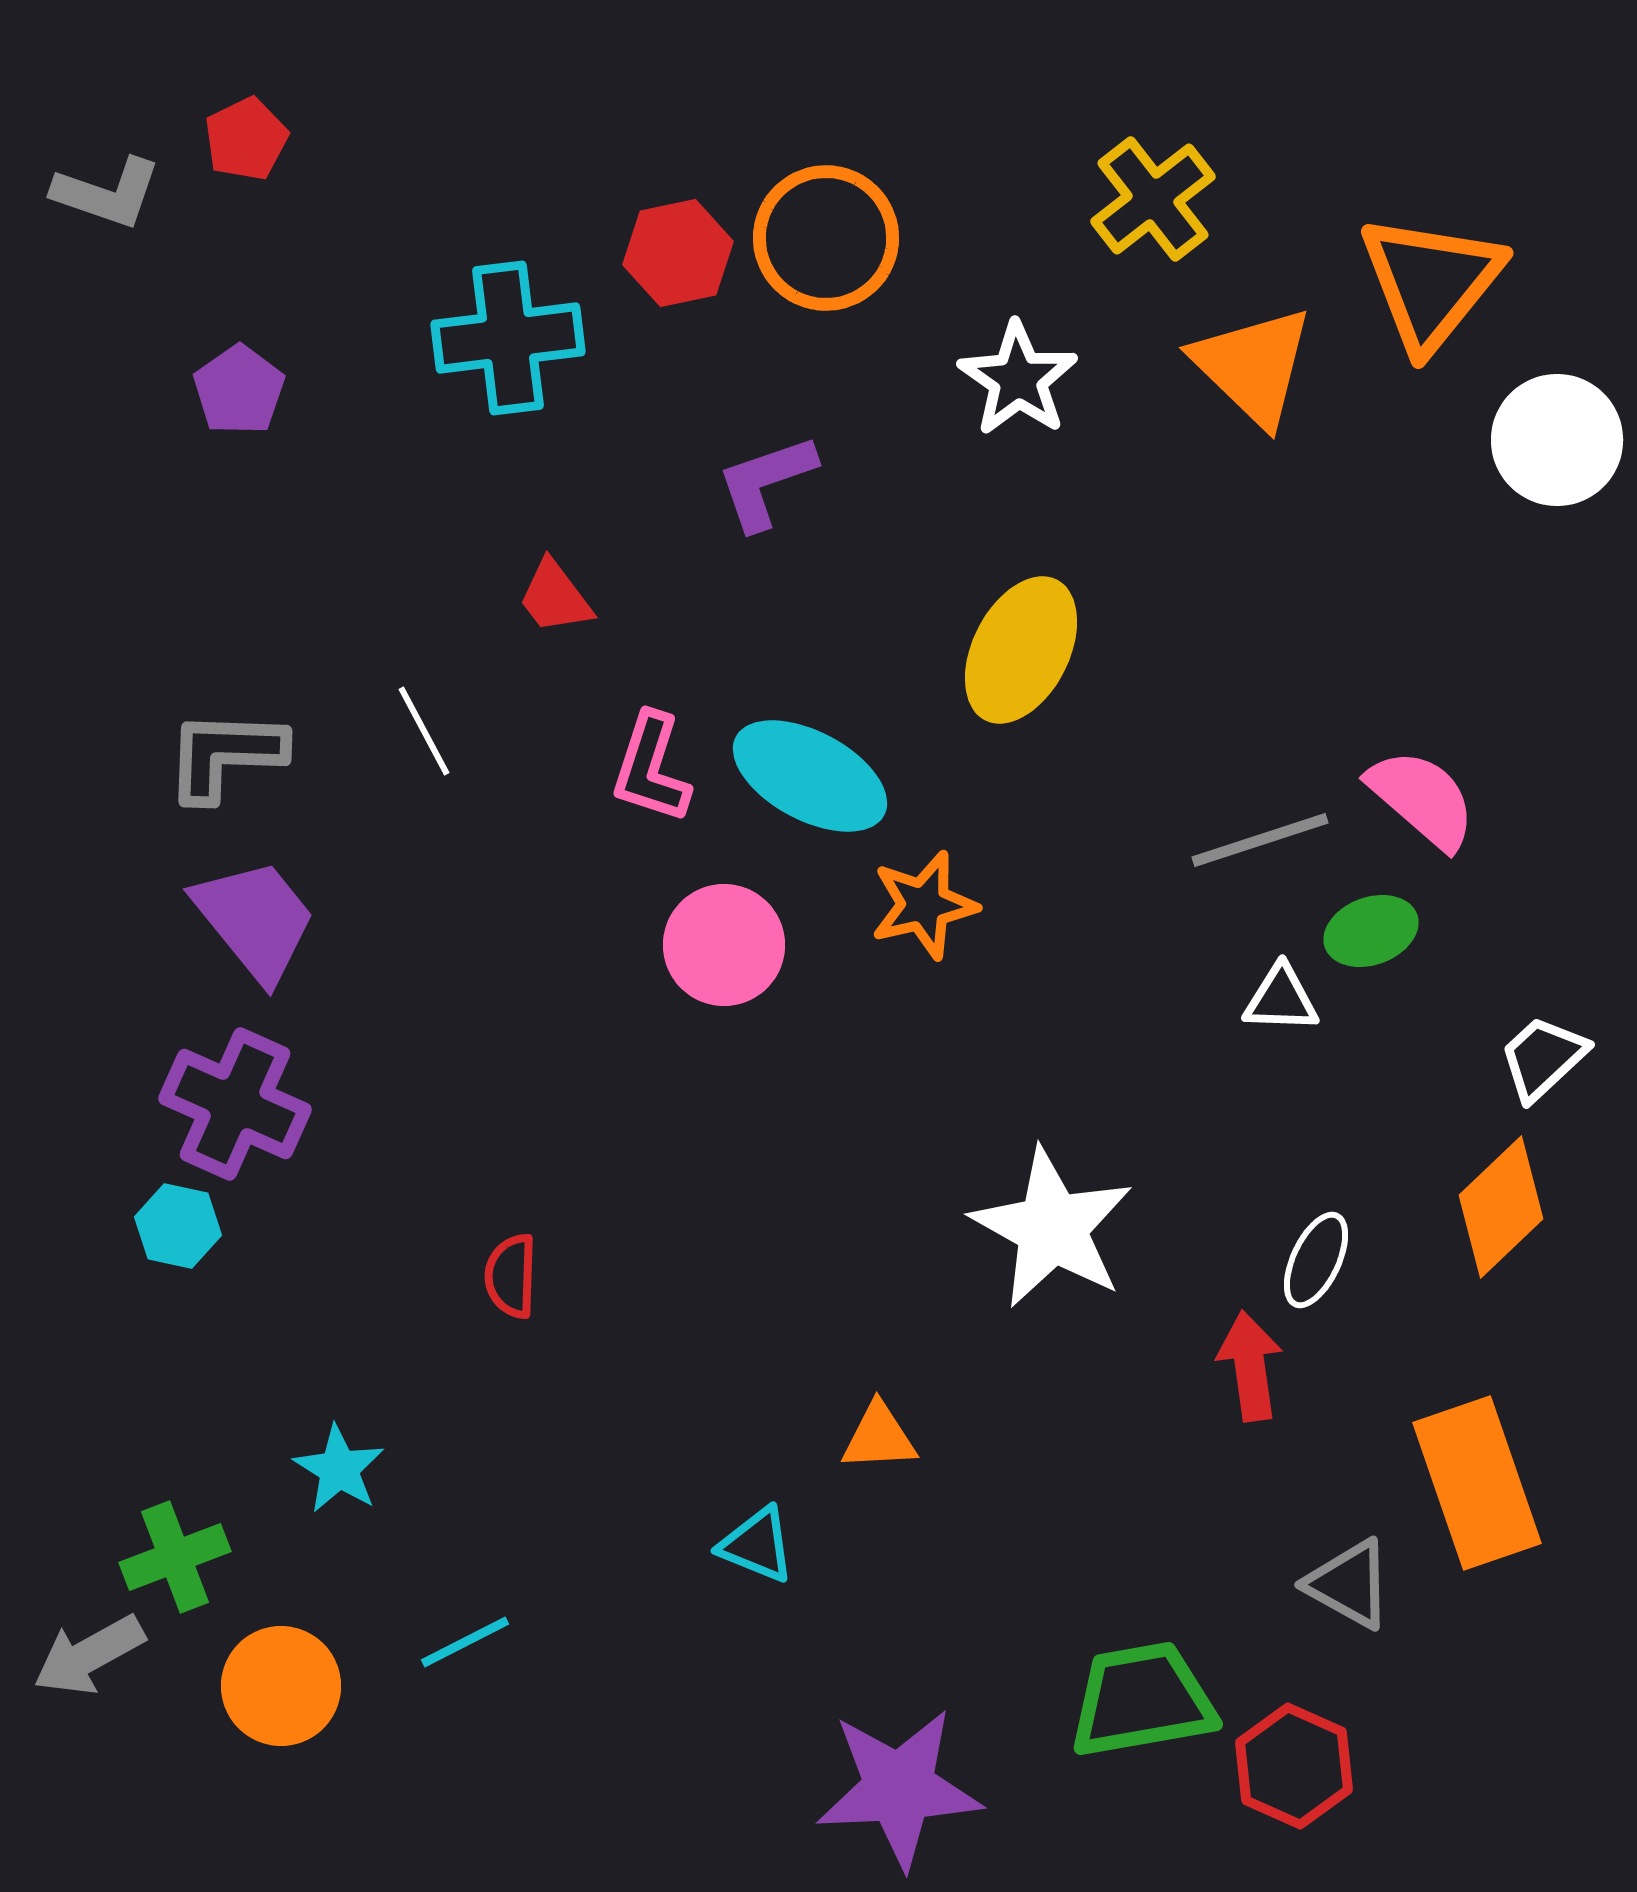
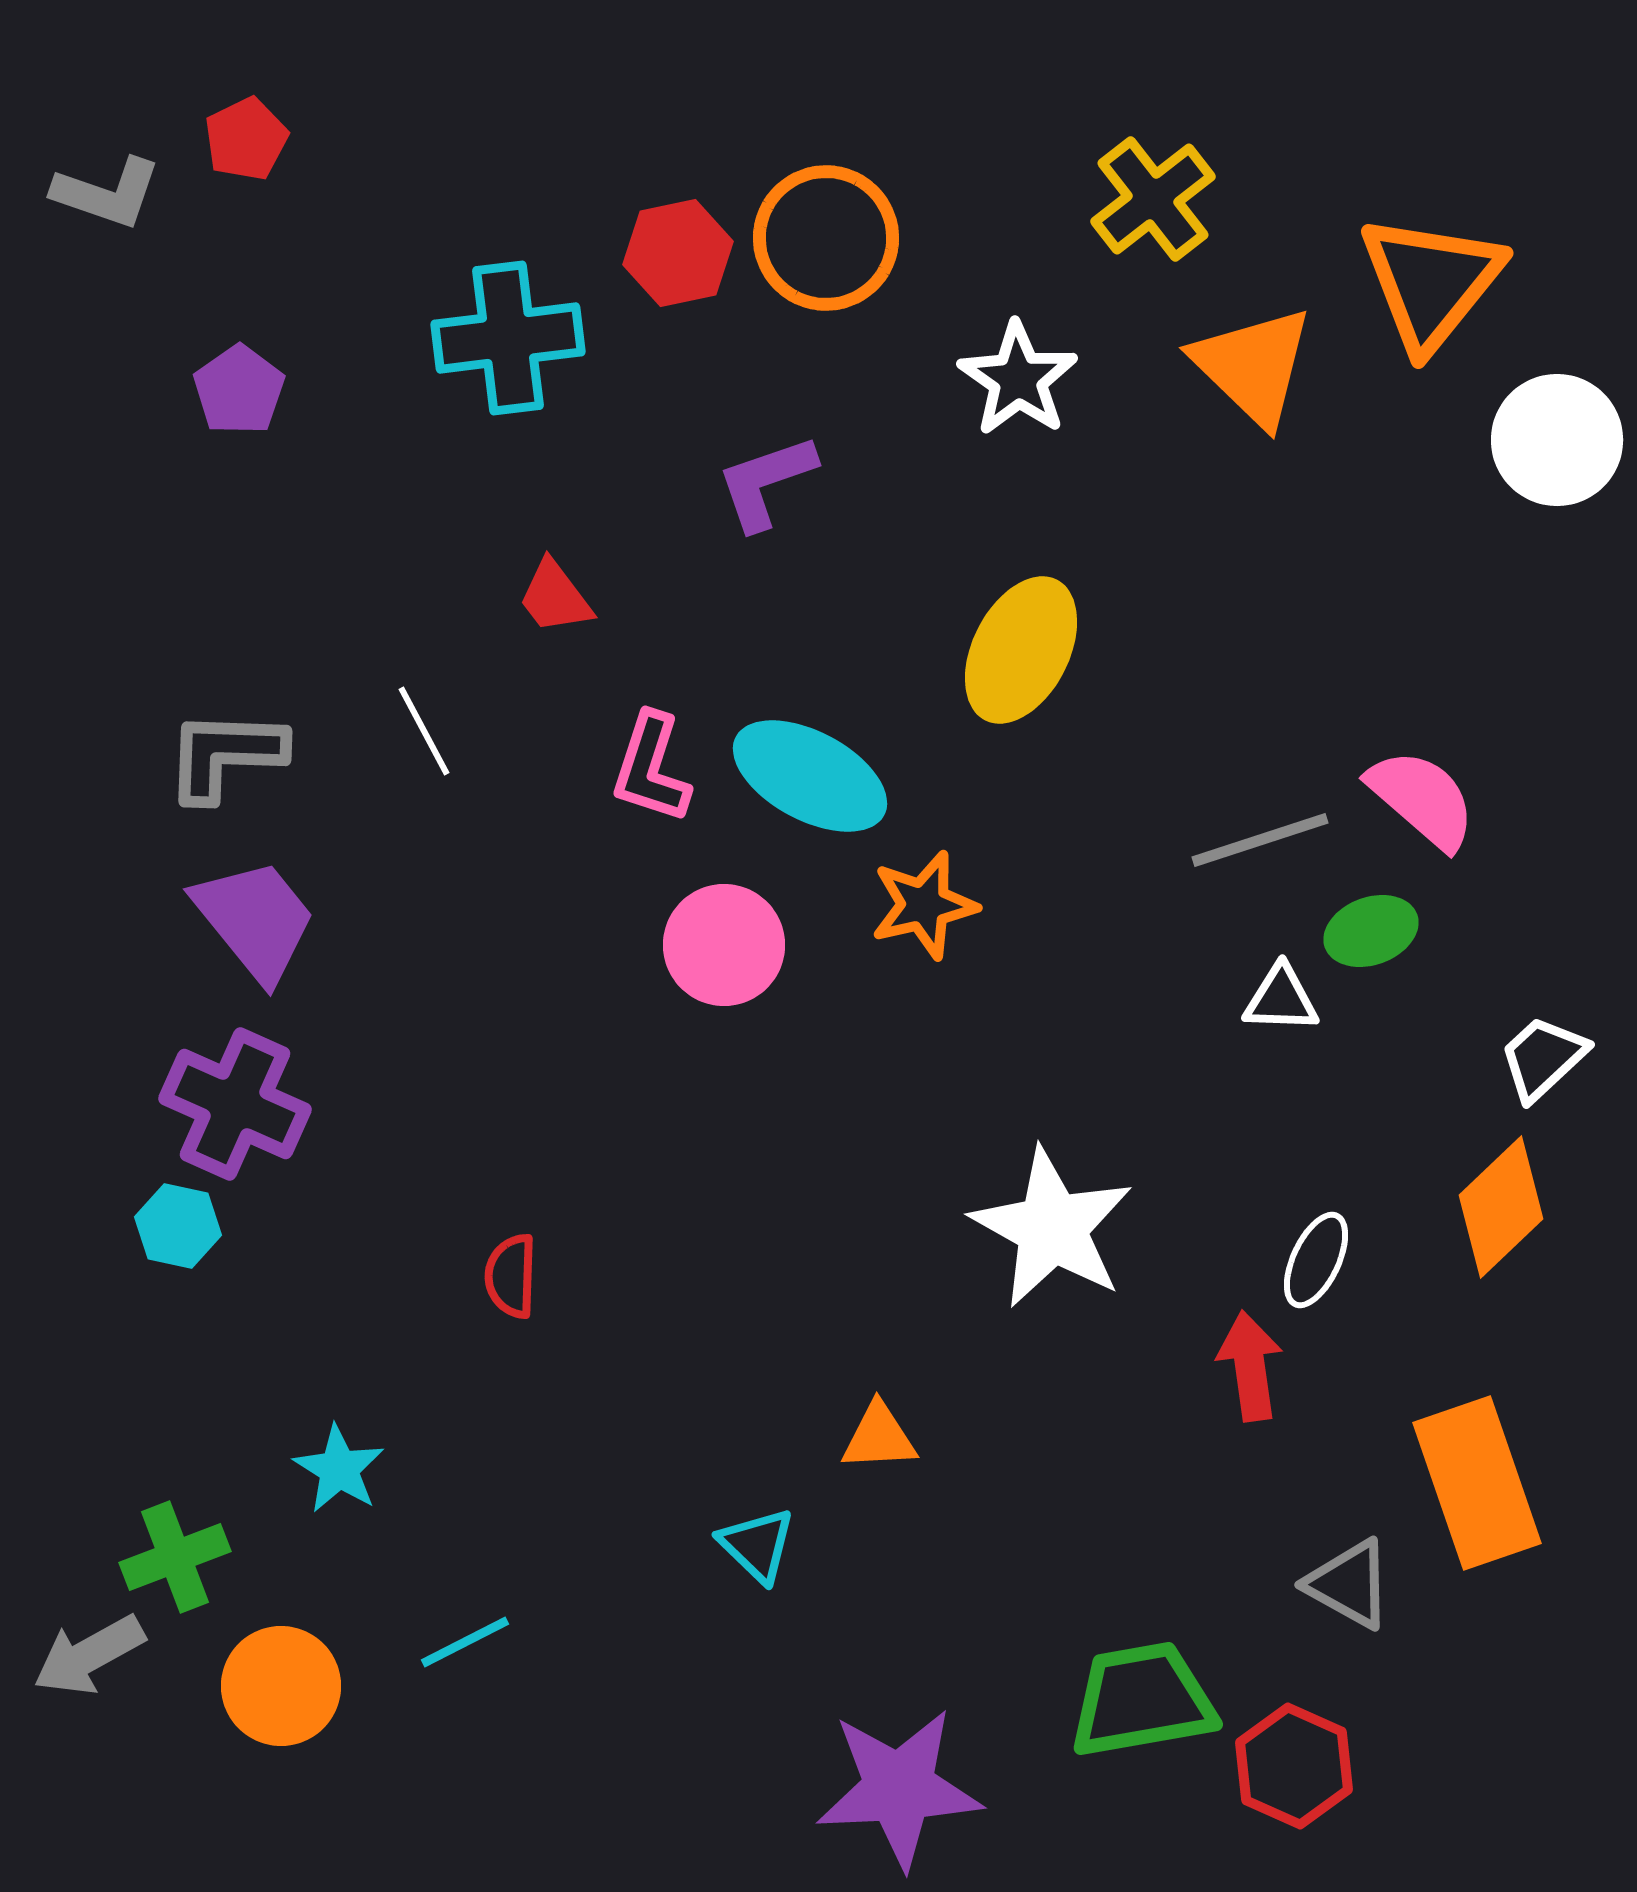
cyan triangle at (757, 1545): rotated 22 degrees clockwise
